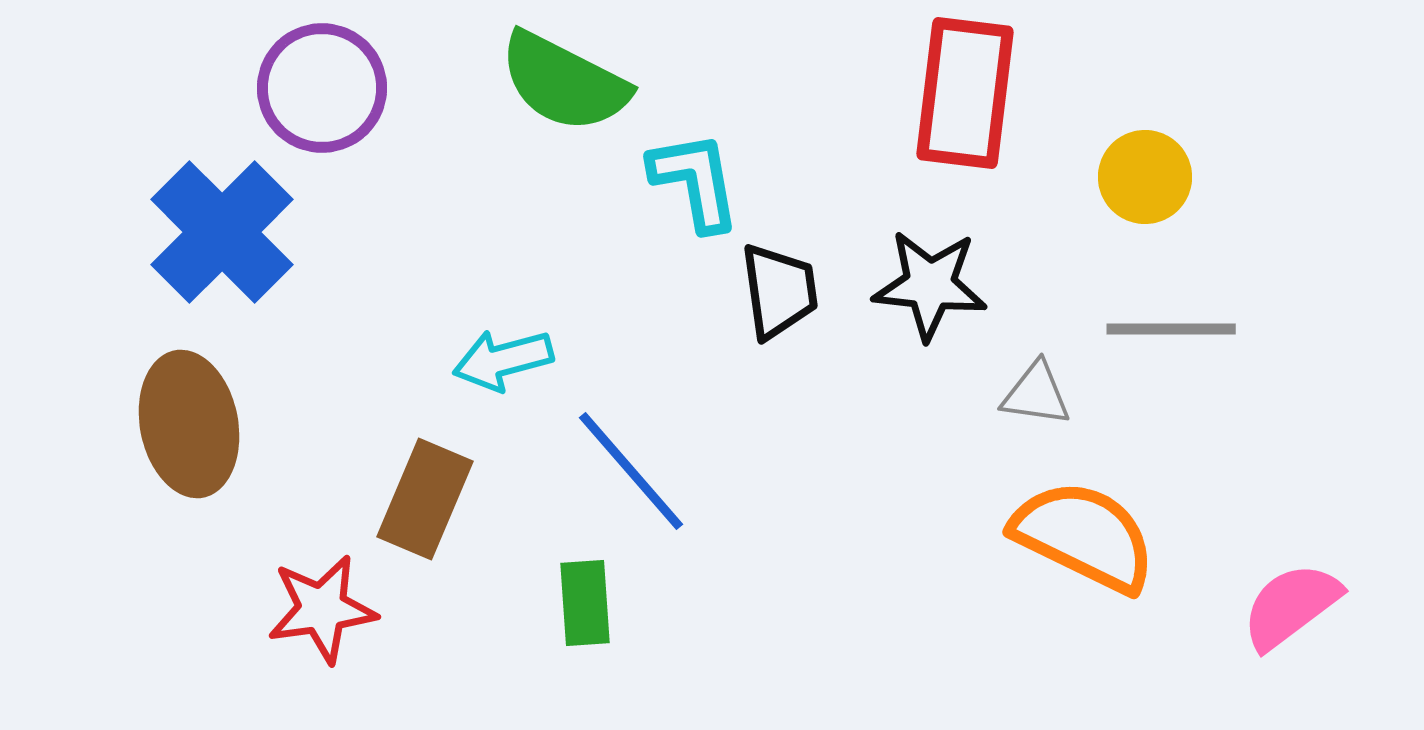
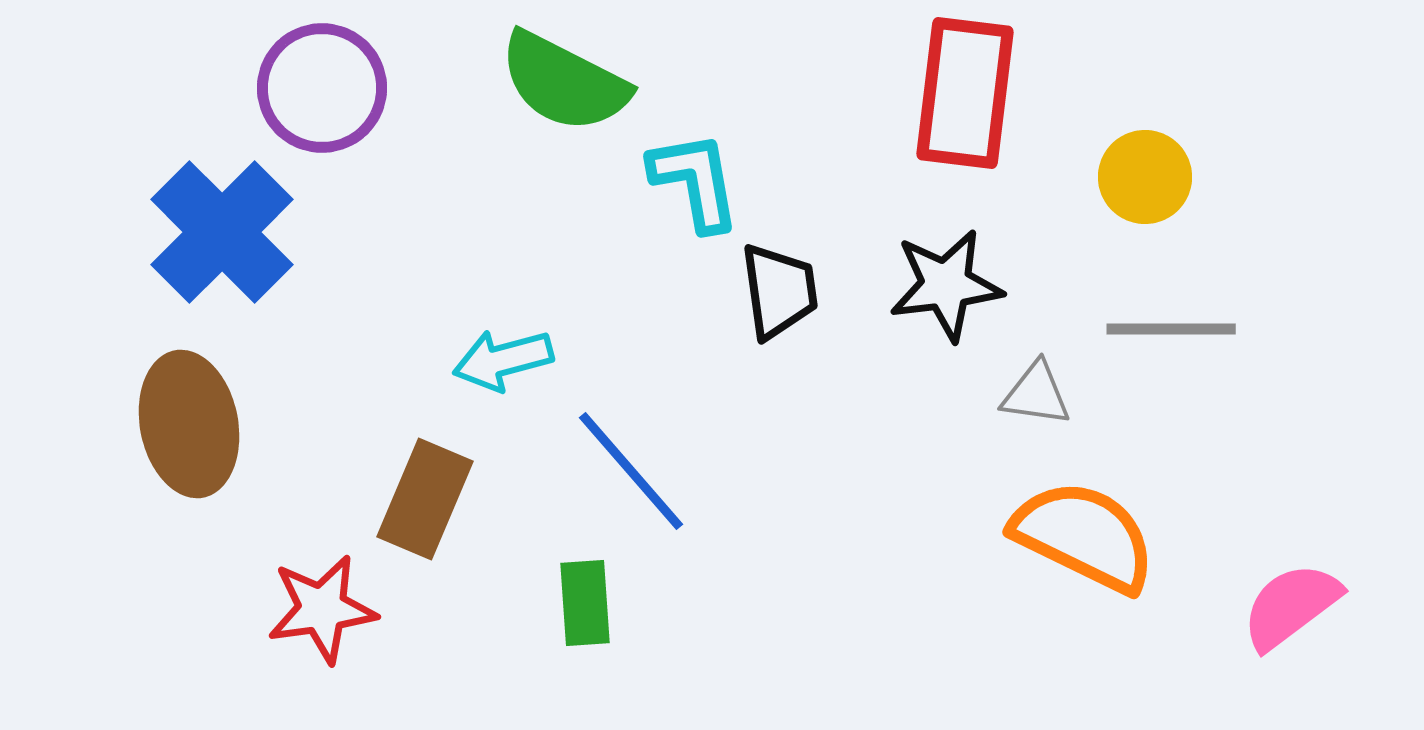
black star: moved 16 px right; rotated 13 degrees counterclockwise
